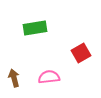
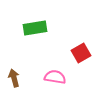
pink semicircle: moved 6 px right; rotated 15 degrees clockwise
